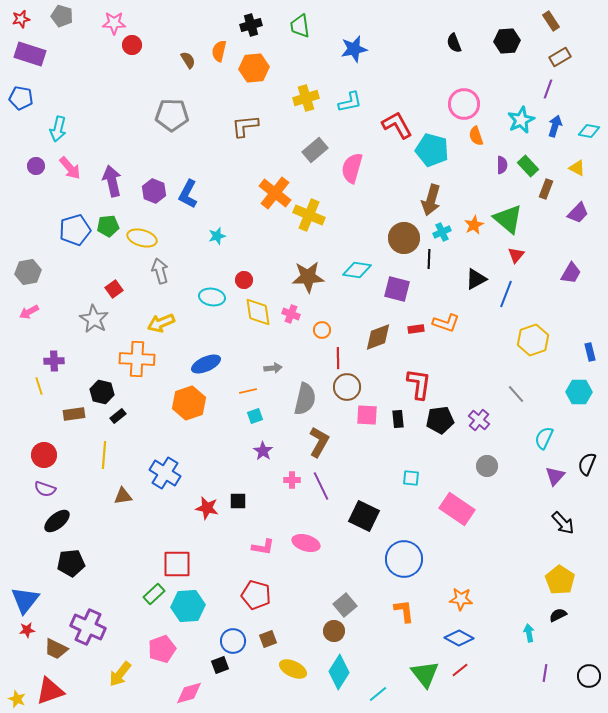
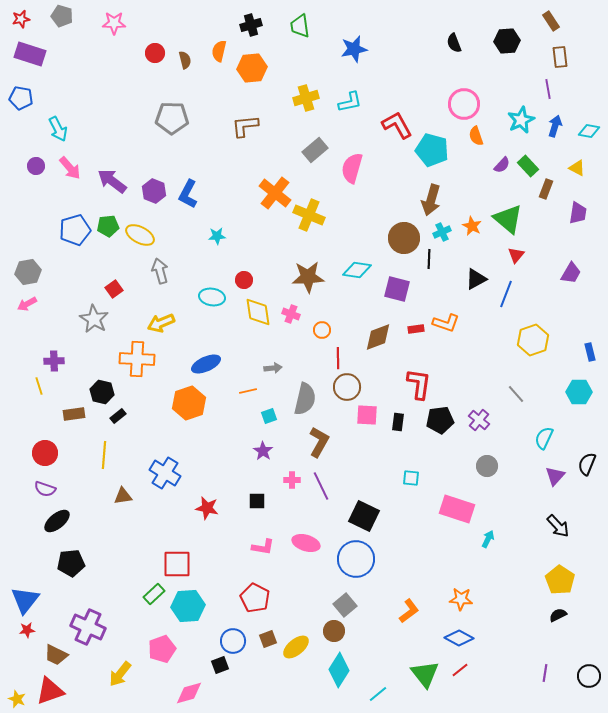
red circle at (132, 45): moved 23 px right, 8 px down
brown rectangle at (560, 57): rotated 65 degrees counterclockwise
brown semicircle at (188, 60): moved 3 px left; rotated 18 degrees clockwise
orange hexagon at (254, 68): moved 2 px left
purple line at (548, 89): rotated 30 degrees counterclockwise
gray pentagon at (172, 115): moved 3 px down
cyan arrow at (58, 129): rotated 40 degrees counterclockwise
purple semicircle at (502, 165): rotated 42 degrees clockwise
purple arrow at (112, 181): rotated 40 degrees counterclockwise
purple trapezoid at (578, 213): rotated 35 degrees counterclockwise
orange star at (474, 225): moved 2 px left, 1 px down; rotated 18 degrees counterclockwise
cyan star at (217, 236): rotated 12 degrees clockwise
yellow ellipse at (142, 238): moved 2 px left, 3 px up; rotated 12 degrees clockwise
pink arrow at (29, 312): moved 2 px left, 8 px up
cyan square at (255, 416): moved 14 px right
black rectangle at (398, 419): moved 3 px down; rotated 12 degrees clockwise
red circle at (44, 455): moved 1 px right, 2 px up
black square at (238, 501): moved 19 px right
pink rectangle at (457, 509): rotated 16 degrees counterclockwise
black arrow at (563, 523): moved 5 px left, 3 px down
blue circle at (404, 559): moved 48 px left
red pentagon at (256, 595): moved 1 px left, 3 px down; rotated 12 degrees clockwise
orange L-shape at (404, 611): moved 5 px right; rotated 60 degrees clockwise
cyan arrow at (529, 633): moved 41 px left, 94 px up; rotated 36 degrees clockwise
brown trapezoid at (56, 649): moved 6 px down
yellow ellipse at (293, 669): moved 3 px right, 22 px up; rotated 64 degrees counterclockwise
cyan diamond at (339, 672): moved 2 px up
